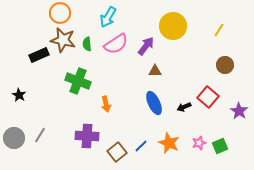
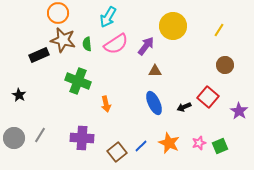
orange circle: moved 2 px left
purple cross: moved 5 px left, 2 px down
